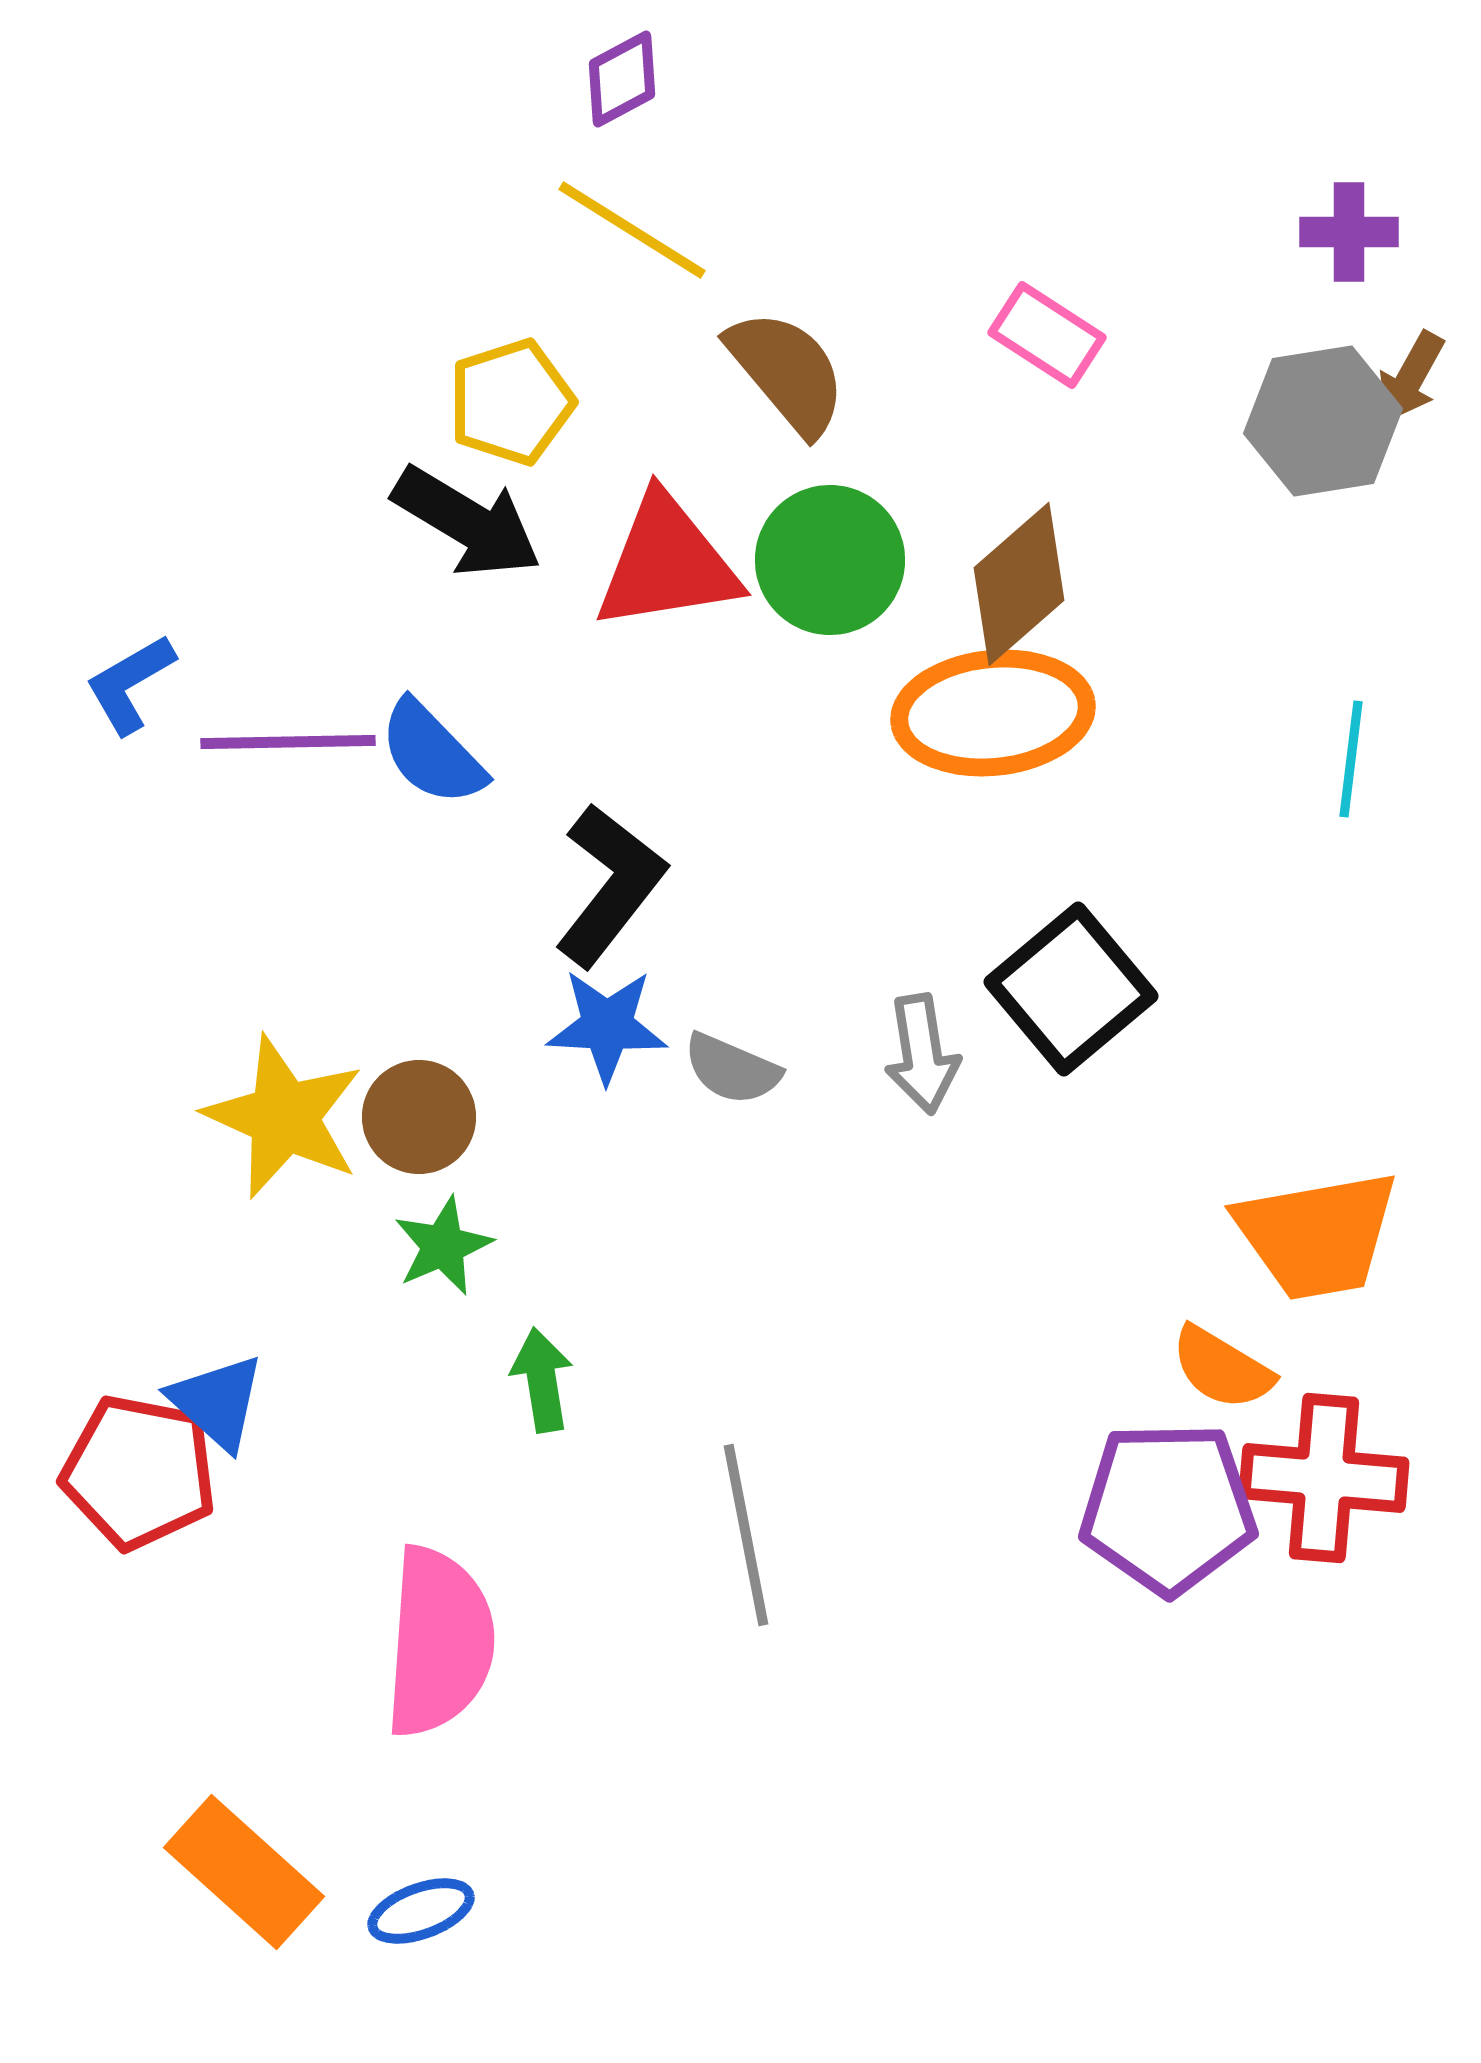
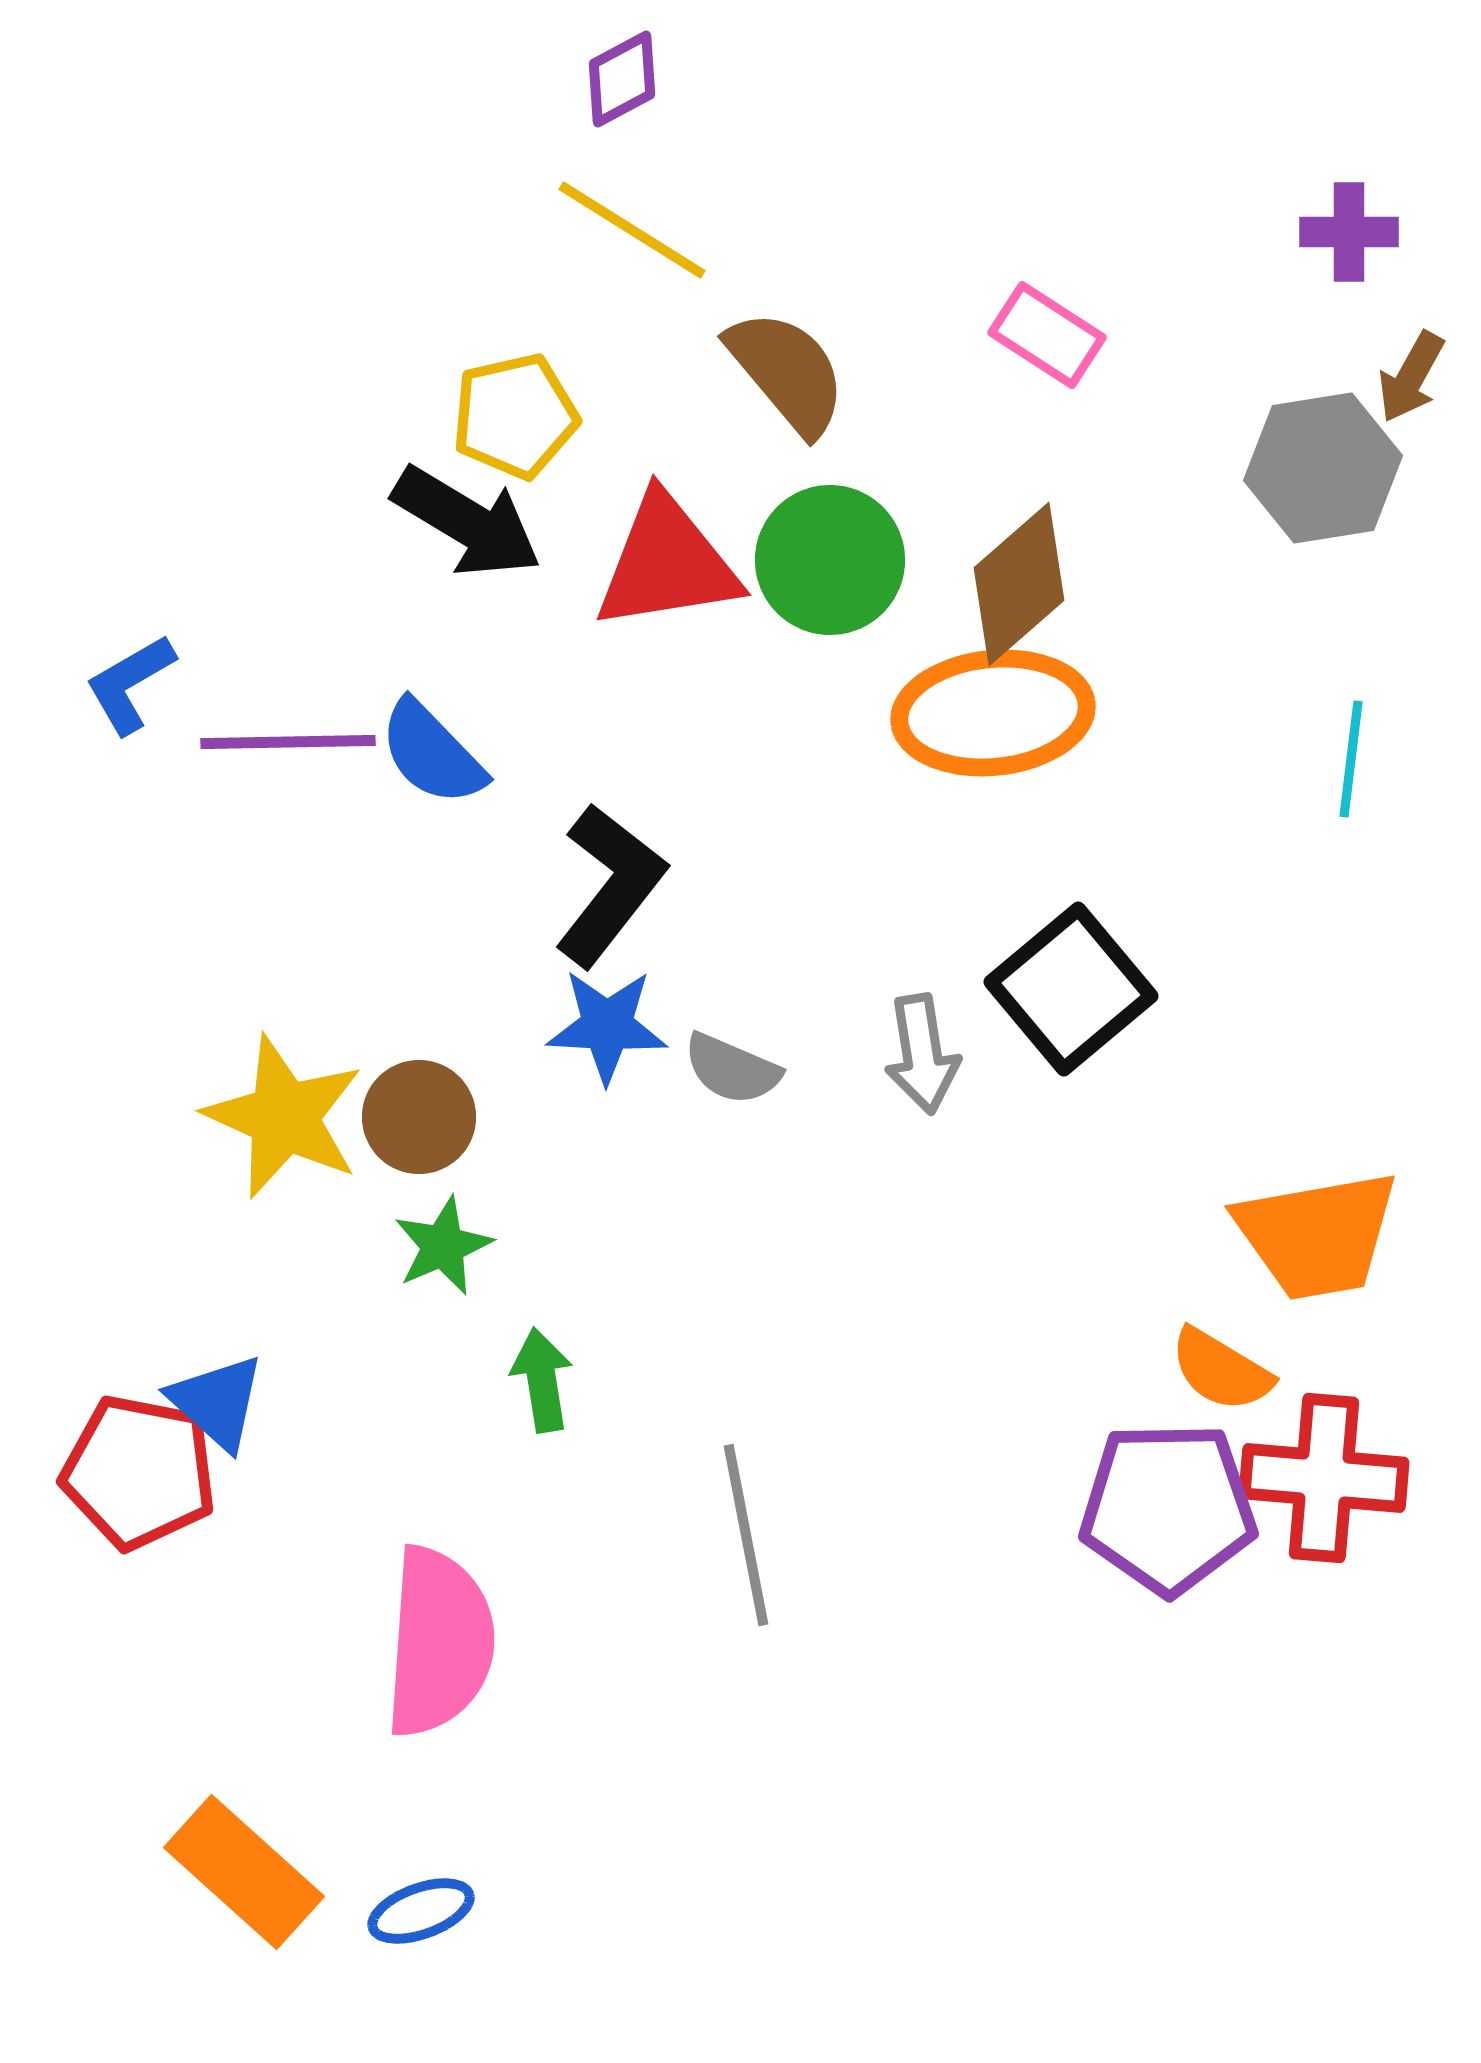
yellow pentagon: moved 4 px right, 14 px down; rotated 5 degrees clockwise
gray hexagon: moved 47 px down
orange semicircle: moved 1 px left, 2 px down
